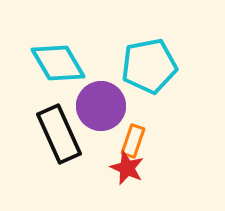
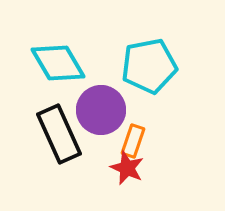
purple circle: moved 4 px down
